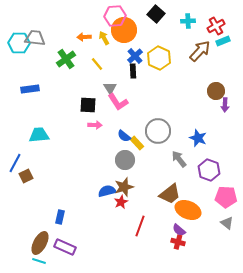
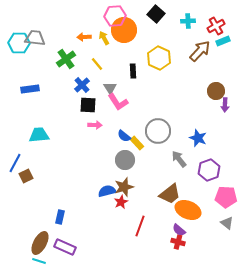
blue cross at (135, 56): moved 53 px left, 29 px down
purple hexagon at (209, 170): rotated 20 degrees clockwise
